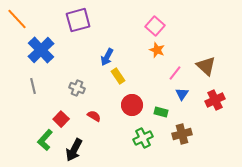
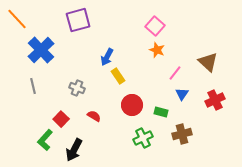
brown triangle: moved 2 px right, 4 px up
